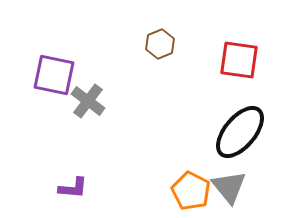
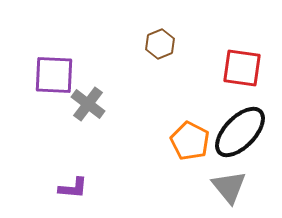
red square: moved 3 px right, 8 px down
purple square: rotated 9 degrees counterclockwise
gray cross: moved 3 px down
black ellipse: rotated 4 degrees clockwise
orange pentagon: moved 1 px left, 50 px up
